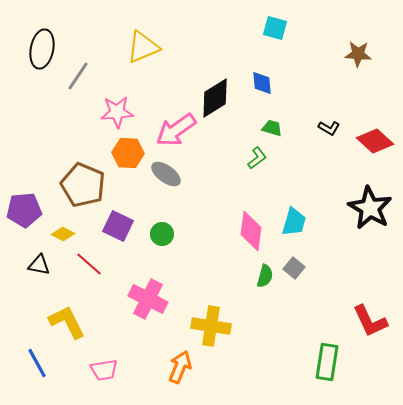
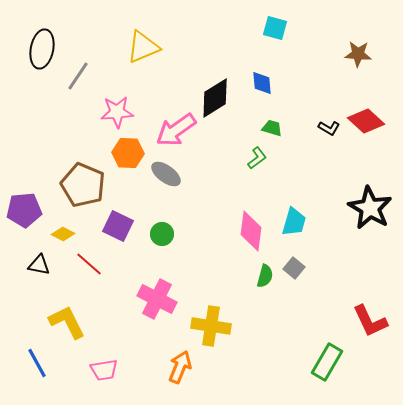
red diamond: moved 9 px left, 20 px up
pink cross: moved 9 px right
green rectangle: rotated 21 degrees clockwise
